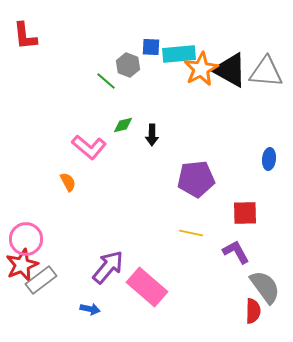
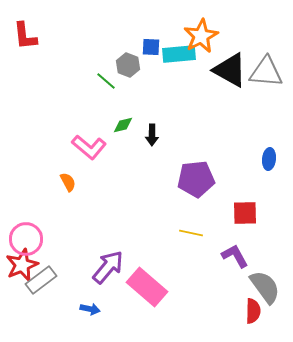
orange star: moved 33 px up
purple L-shape: moved 1 px left, 4 px down
